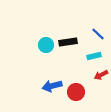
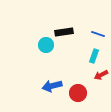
blue line: rotated 24 degrees counterclockwise
black rectangle: moved 4 px left, 10 px up
cyan rectangle: rotated 56 degrees counterclockwise
red circle: moved 2 px right, 1 px down
